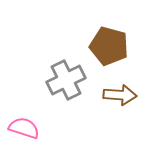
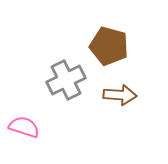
pink semicircle: moved 1 px up
